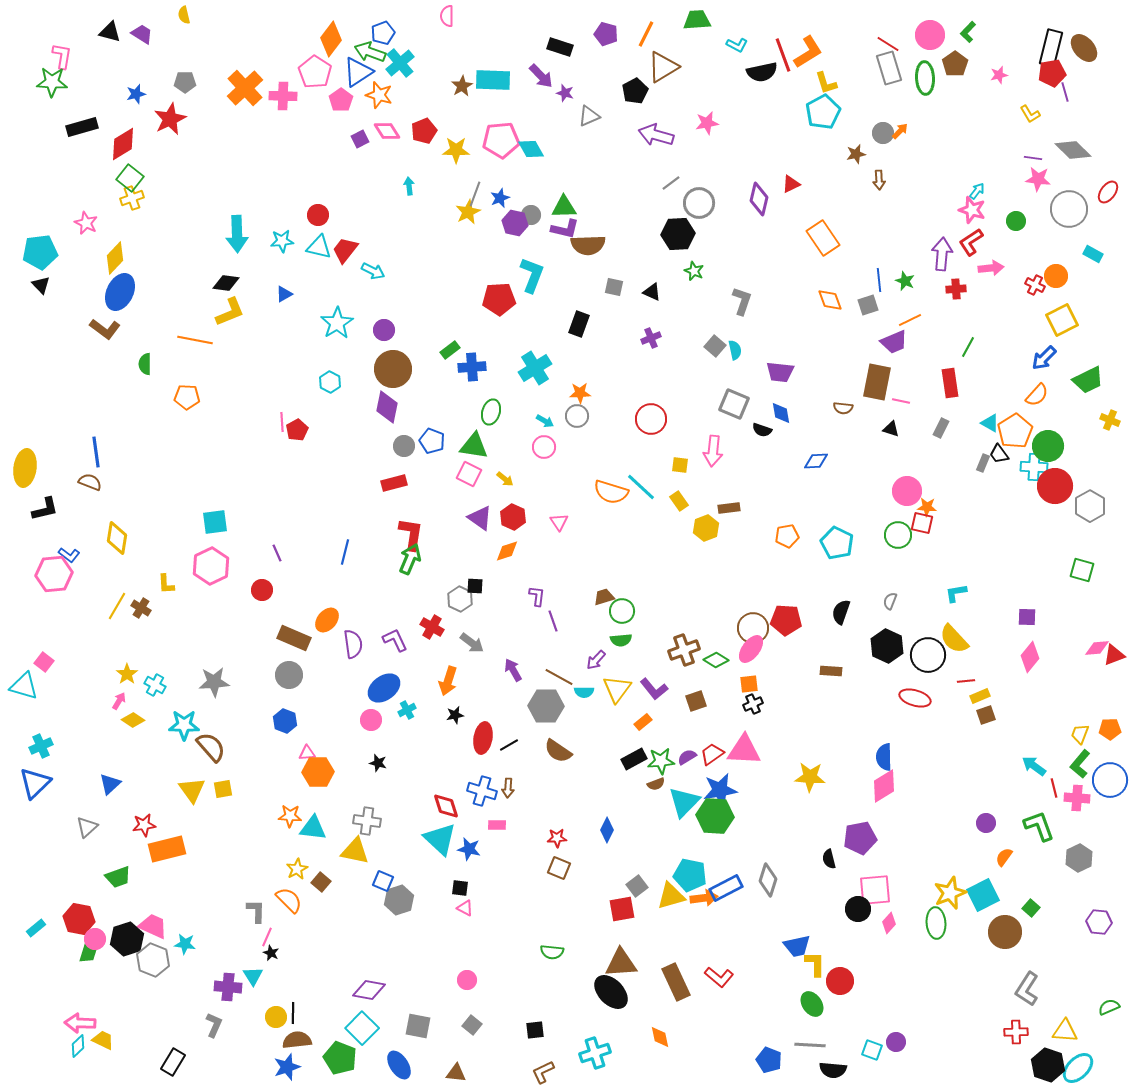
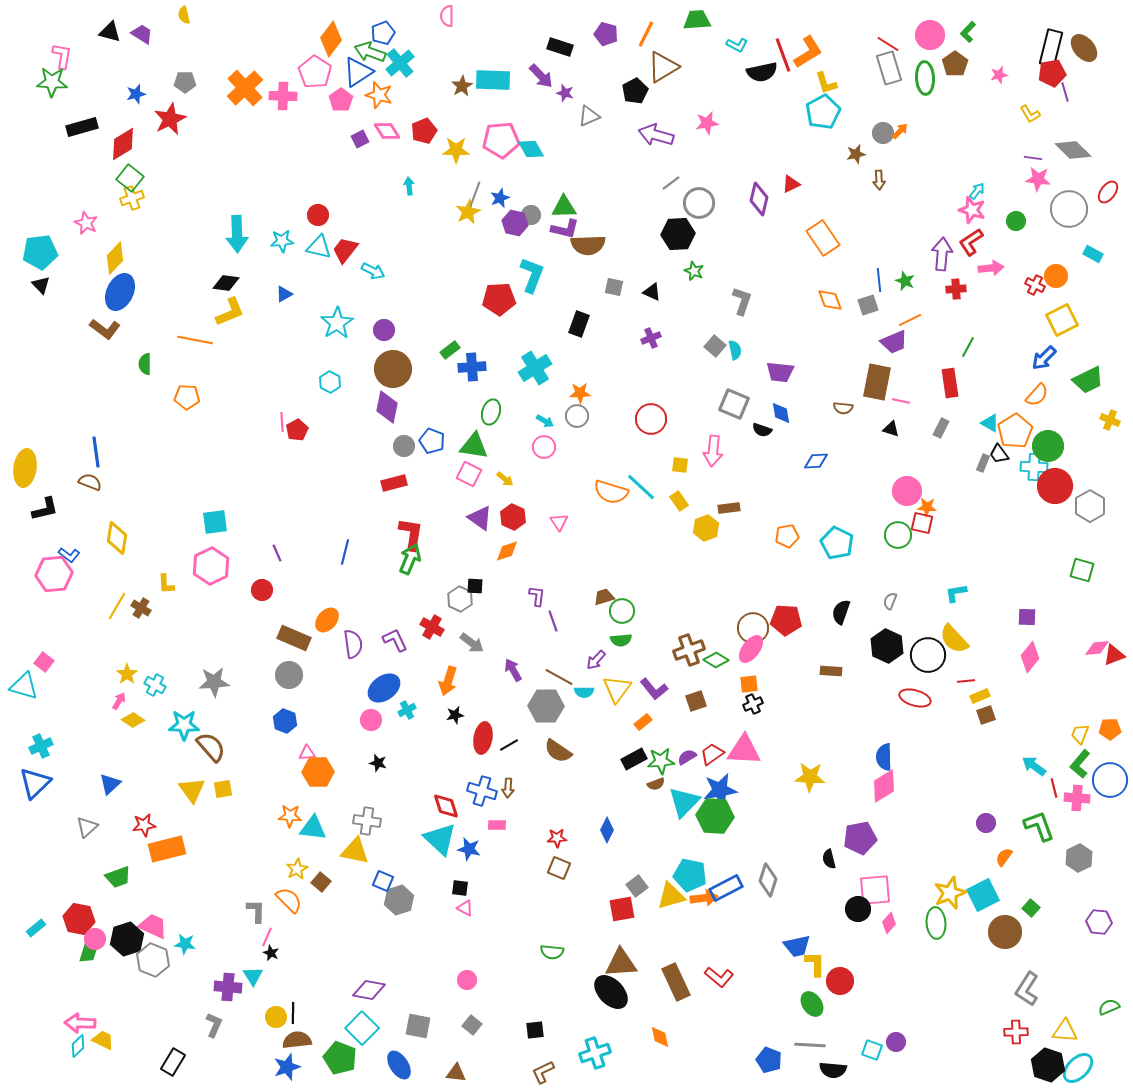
brown cross at (684, 650): moved 5 px right
